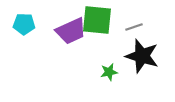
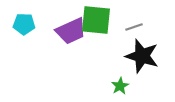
green square: moved 1 px left
green star: moved 11 px right, 14 px down; rotated 18 degrees counterclockwise
